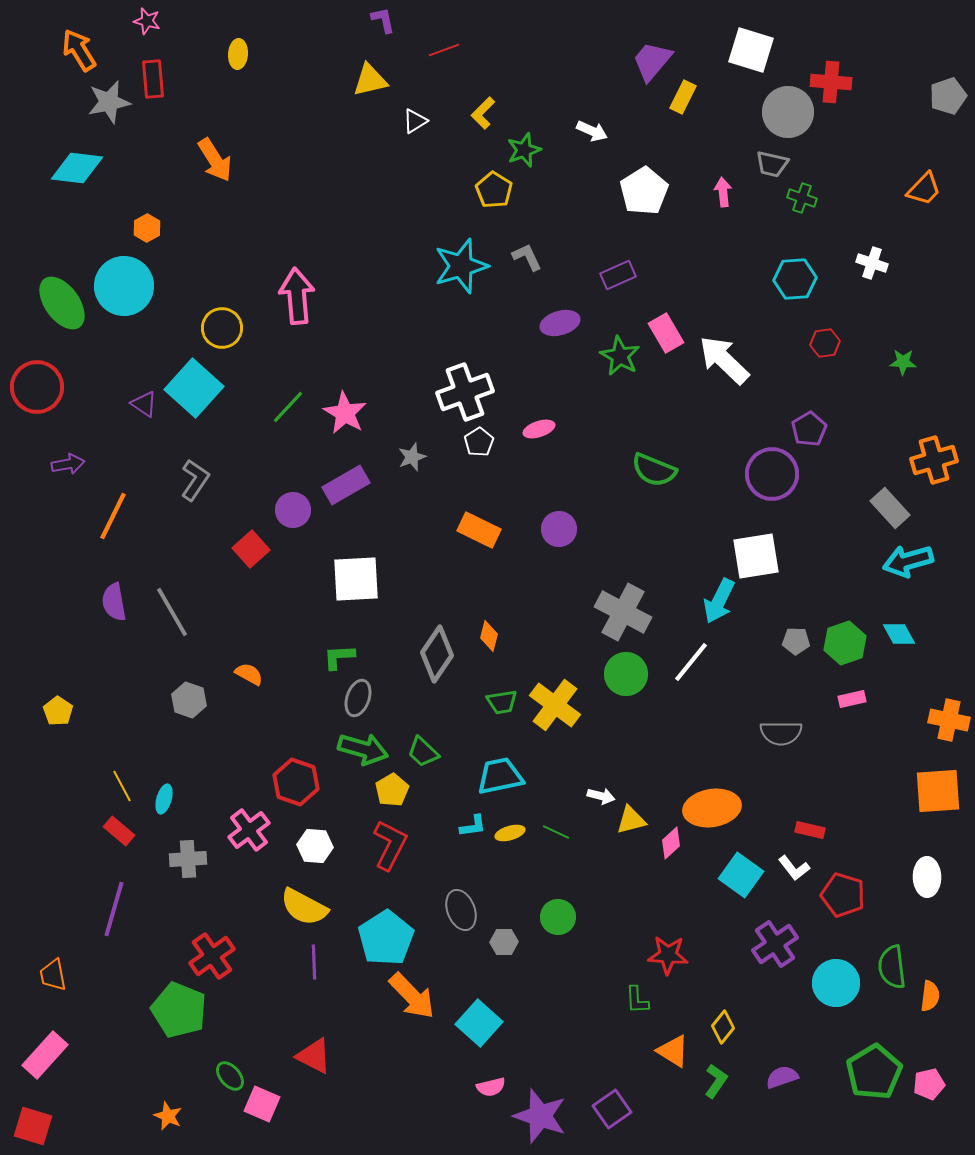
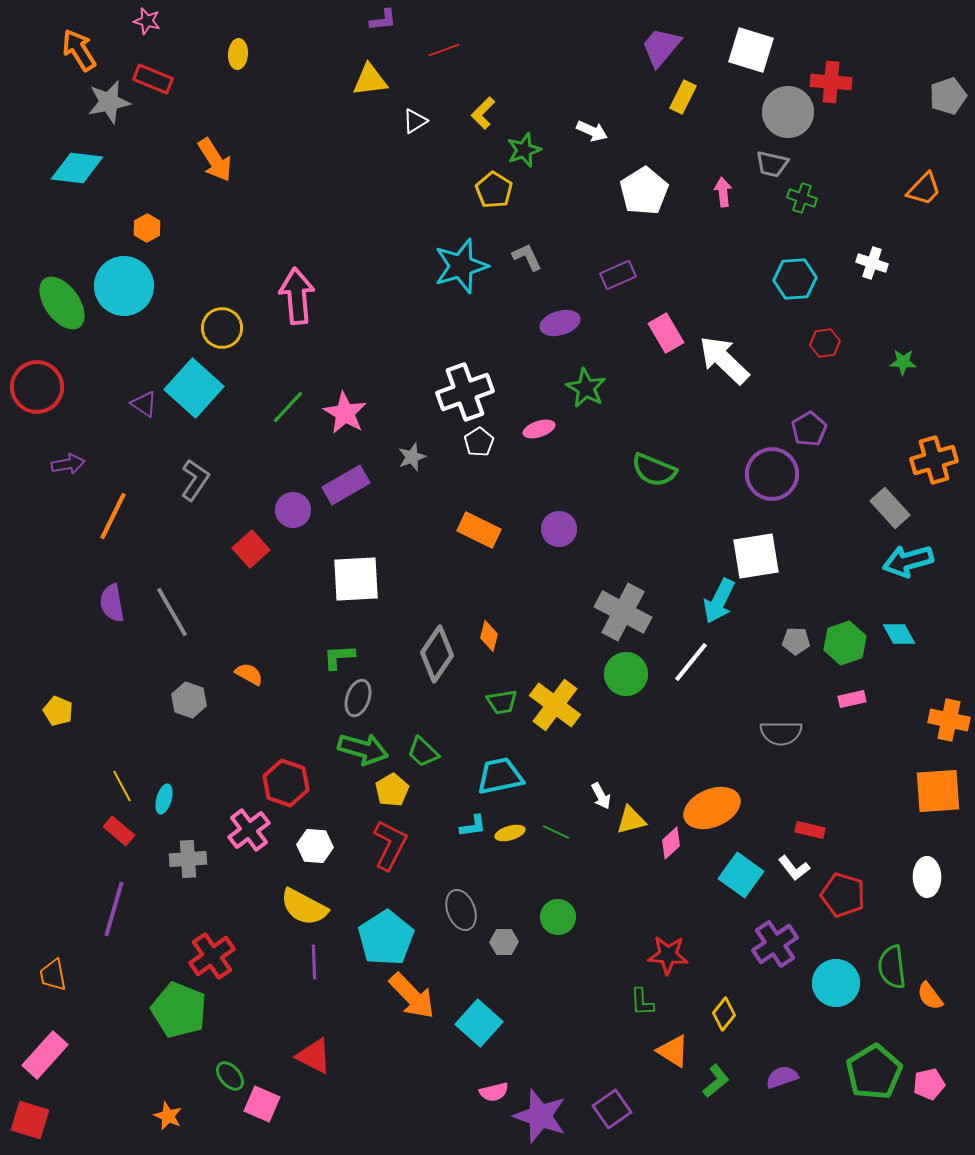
purple L-shape at (383, 20): rotated 96 degrees clockwise
purple trapezoid at (652, 61): moved 9 px right, 14 px up
red rectangle at (153, 79): rotated 63 degrees counterclockwise
yellow triangle at (370, 80): rotated 6 degrees clockwise
green star at (620, 356): moved 34 px left, 32 px down
purple semicircle at (114, 602): moved 2 px left, 1 px down
yellow pentagon at (58, 711): rotated 12 degrees counterclockwise
red hexagon at (296, 782): moved 10 px left, 1 px down
white arrow at (601, 796): rotated 48 degrees clockwise
orange ellipse at (712, 808): rotated 14 degrees counterclockwise
orange semicircle at (930, 996): rotated 136 degrees clockwise
green L-shape at (637, 1000): moved 5 px right, 2 px down
yellow diamond at (723, 1027): moved 1 px right, 13 px up
green L-shape at (716, 1081): rotated 16 degrees clockwise
pink semicircle at (491, 1087): moved 3 px right, 5 px down
red square at (33, 1126): moved 3 px left, 6 px up
